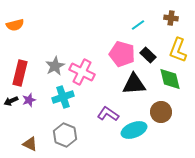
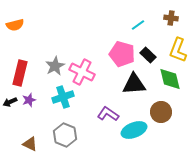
black arrow: moved 1 px left, 1 px down
